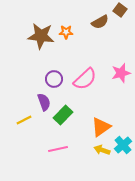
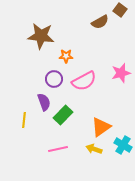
orange star: moved 24 px down
pink semicircle: moved 1 px left, 2 px down; rotated 15 degrees clockwise
yellow line: rotated 56 degrees counterclockwise
cyan cross: rotated 18 degrees counterclockwise
yellow arrow: moved 8 px left, 1 px up
